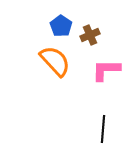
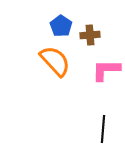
brown cross: rotated 18 degrees clockwise
